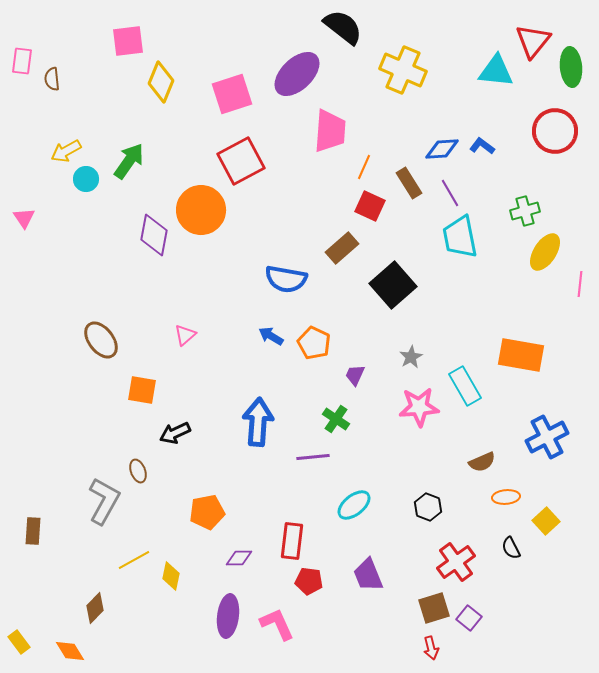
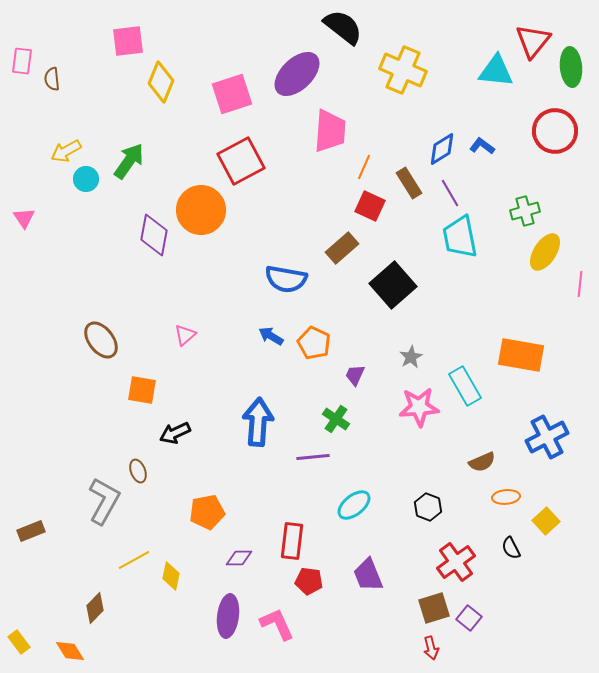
blue diamond at (442, 149): rotated 28 degrees counterclockwise
brown rectangle at (33, 531): moved 2 px left; rotated 64 degrees clockwise
